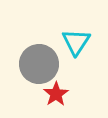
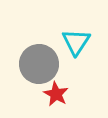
red star: rotated 10 degrees counterclockwise
